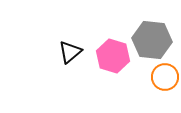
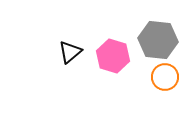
gray hexagon: moved 6 px right
